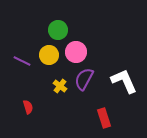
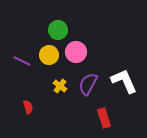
purple semicircle: moved 4 px right, 5 px down
